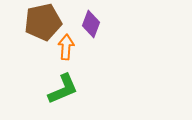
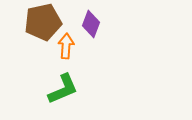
orange arrow: moved 1 px up
